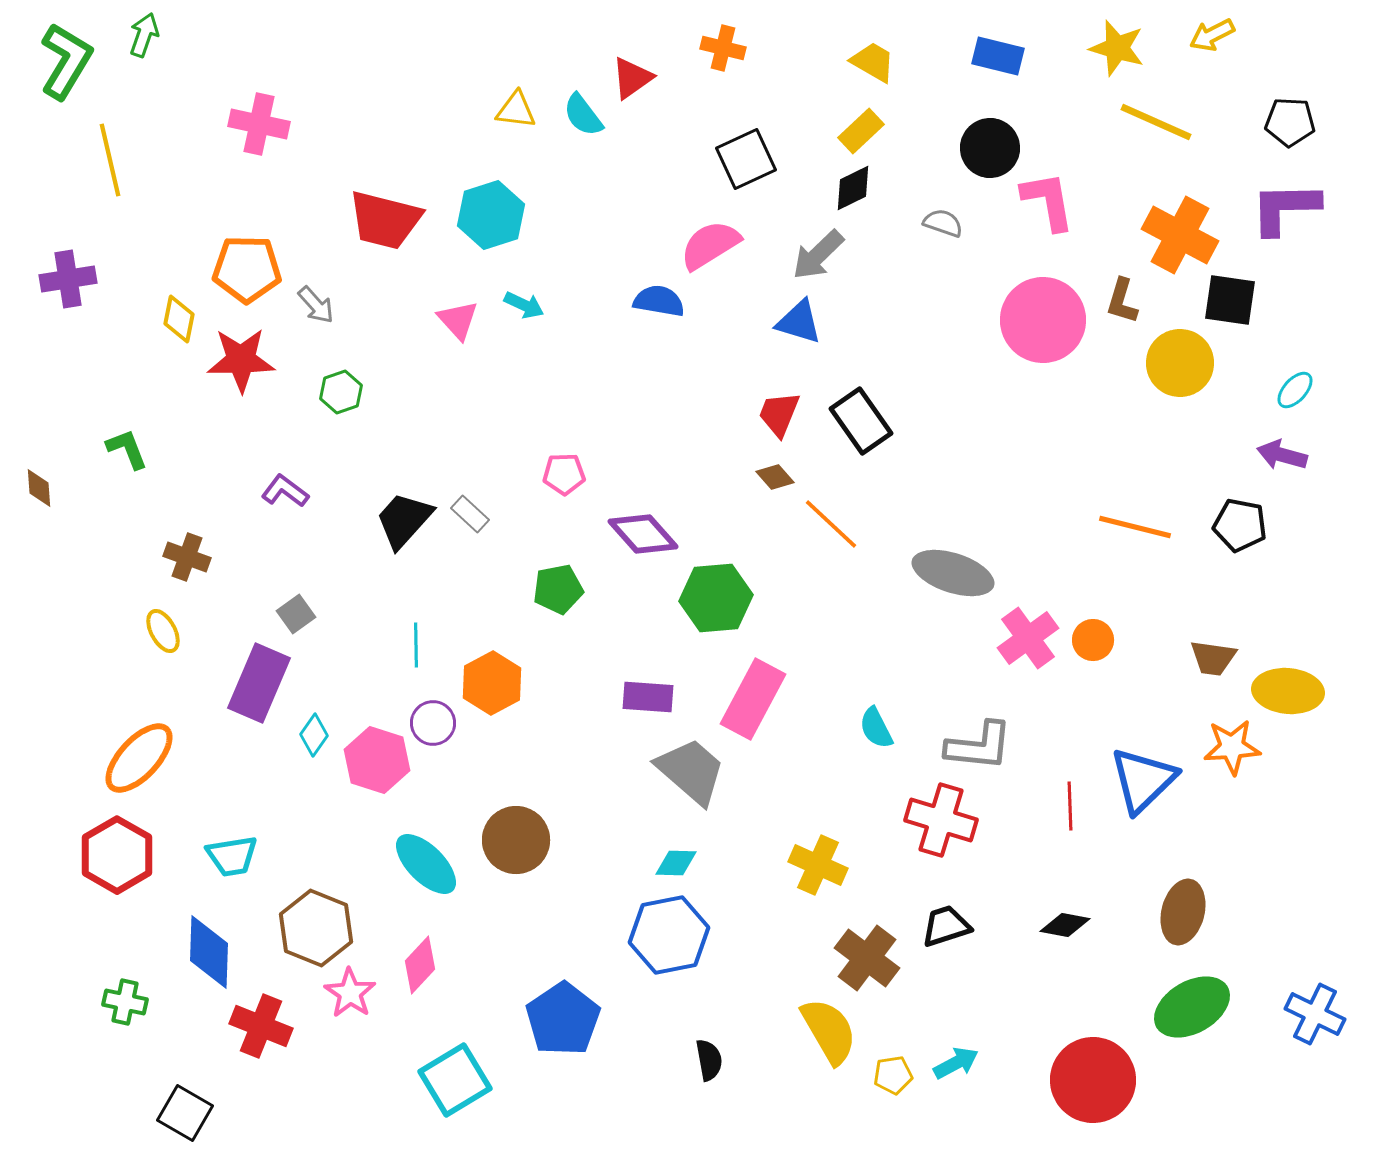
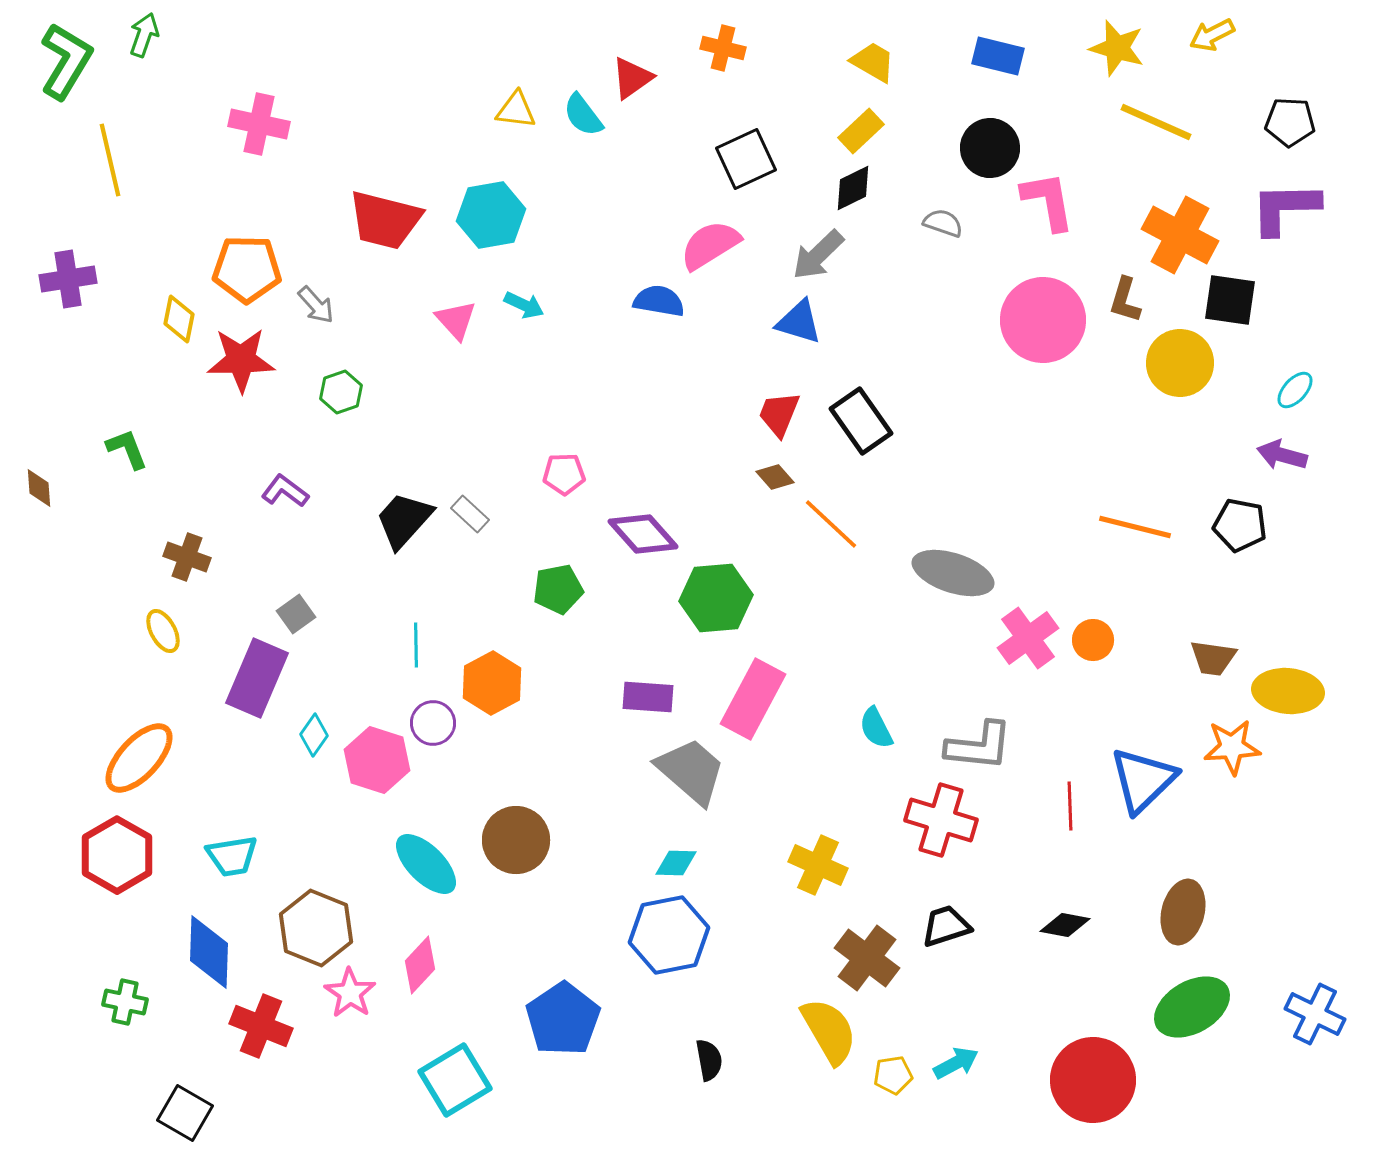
cyan hexagon at (491, 215): rotated 8 degrees clockwise
brown L-shape at (1122, 301): moved 3 px right, 1 px up
pink triangle at (458, 320): moved 2 px left
purple rectangle at (259, 683): moved 2 px left, 5 px up
